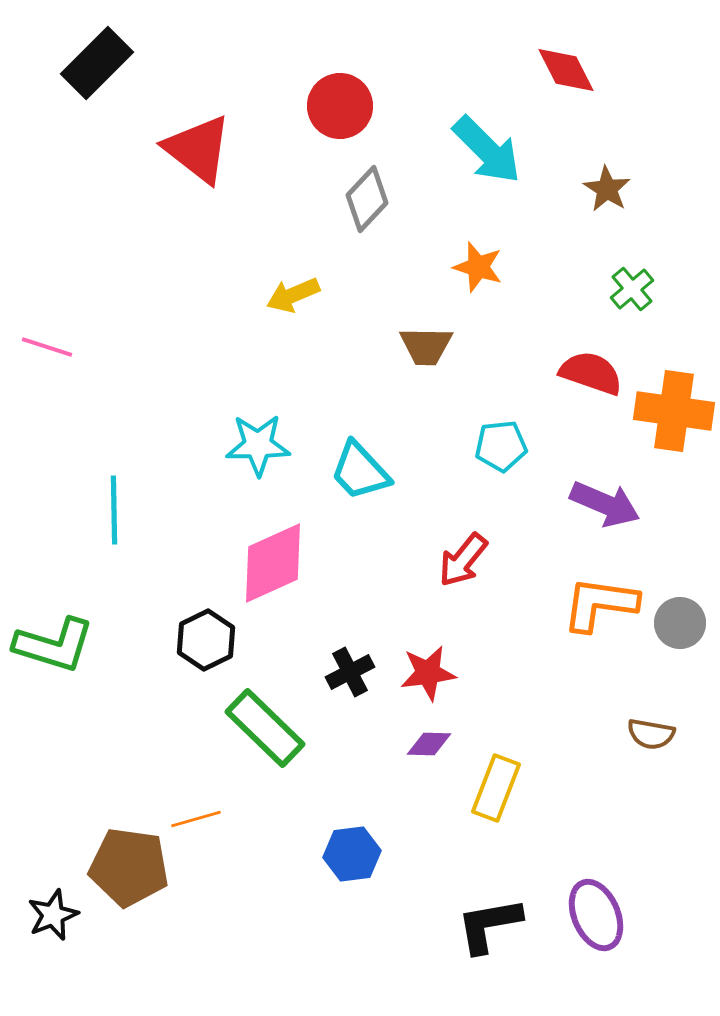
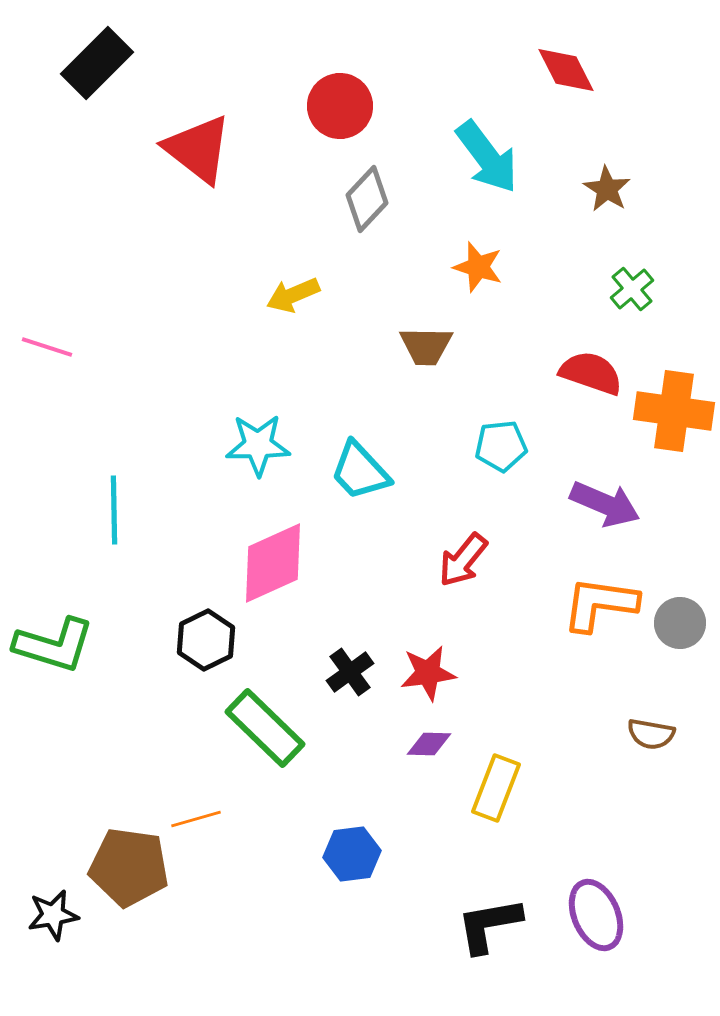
cyan arrow: moved 7 px down; rotated 8 degrees clockwise
black cross: rotated 9 degrees counterclockwise
black star: rotated 12 degrees clockwise
